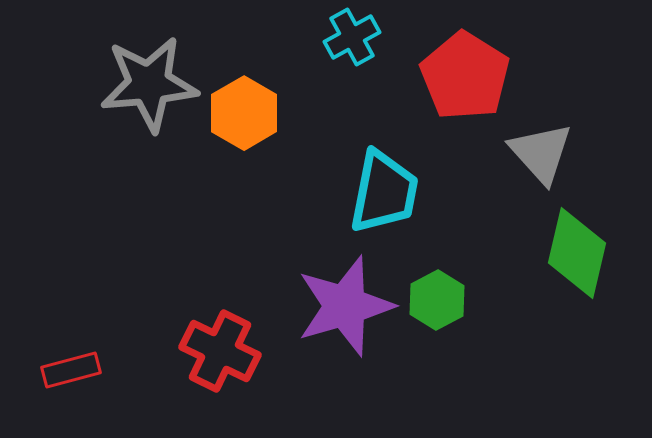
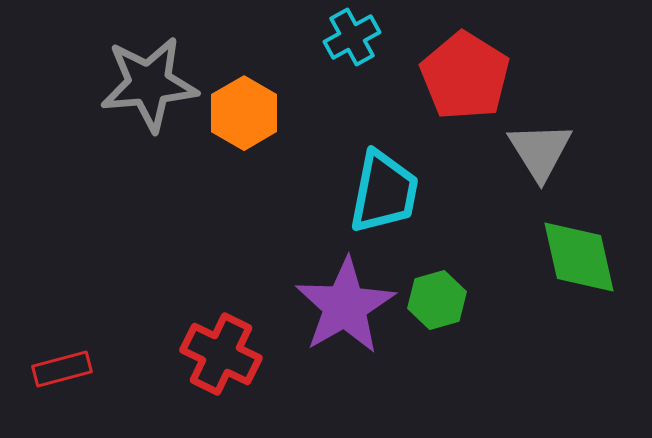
gray triangle: moved 1 px left, 2 px up; rotated 10 degrees clockwise
green diamond: moved 2 px right, 4 px down; rotated 26 degrees counterclockwise
green hexagon: rotated 12 degrees clockwise
purple star: rotated 14 degrees counterclockwise
red cross: moved 1 px right, 3 px down
red rectangle: moved 9 px left, 1 px up
